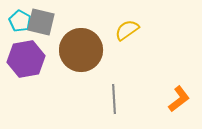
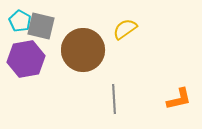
gray square: moved 4 px down
yellow semicircle: moved 2 px left, 1 px up
brown circle: moved 2 px right
orange L-shape: rotated 24 degrees clockwise
